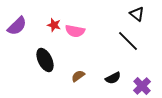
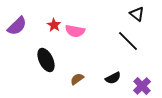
red star: rotated 16 degrees clockwise
black ellipse: moved 1 px right
brown semicircle: moved 1 px left, 3 px down
